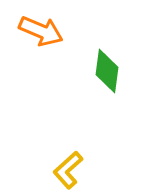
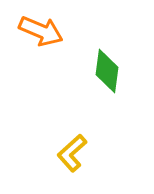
yellow L-shape: moved 4 px right, 17 px up
